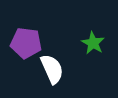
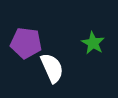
white semicircle: moved 1 px up
